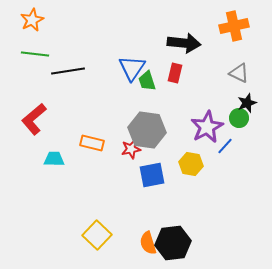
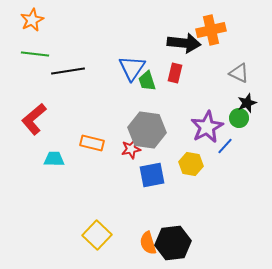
orange cross: moved 23 px left, 4 px down
